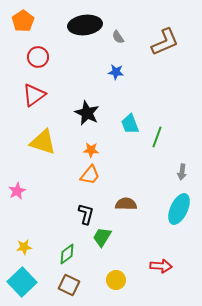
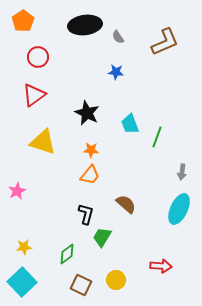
brown semicircle: rotated 40 degrees clockwise
brown square: moved 12 px right
